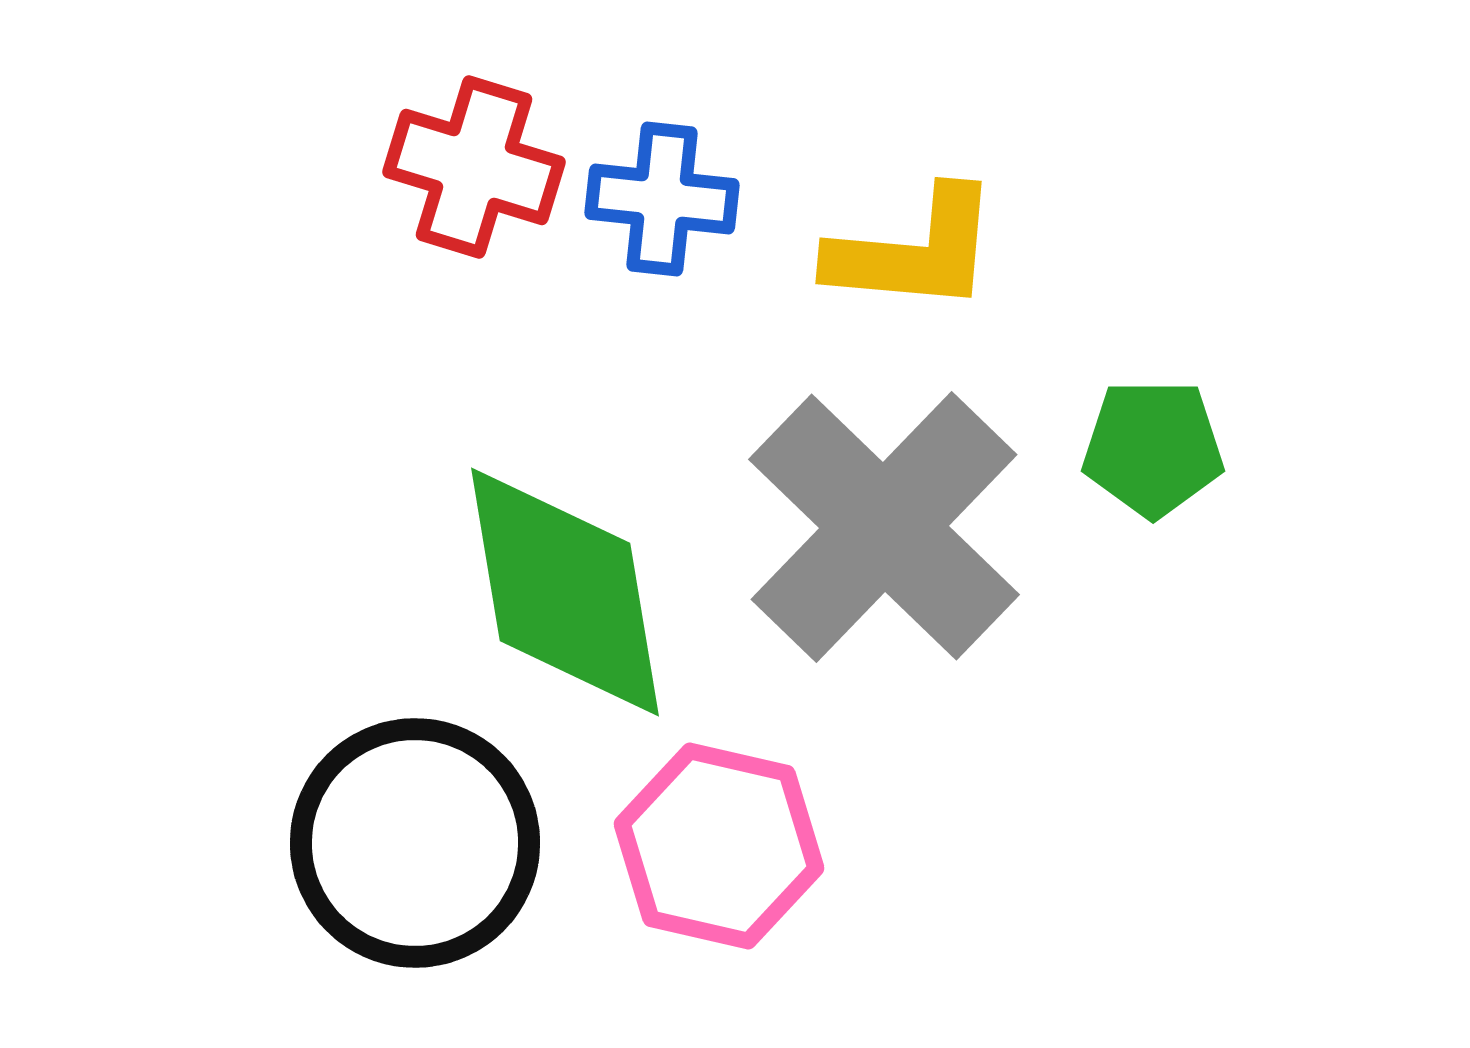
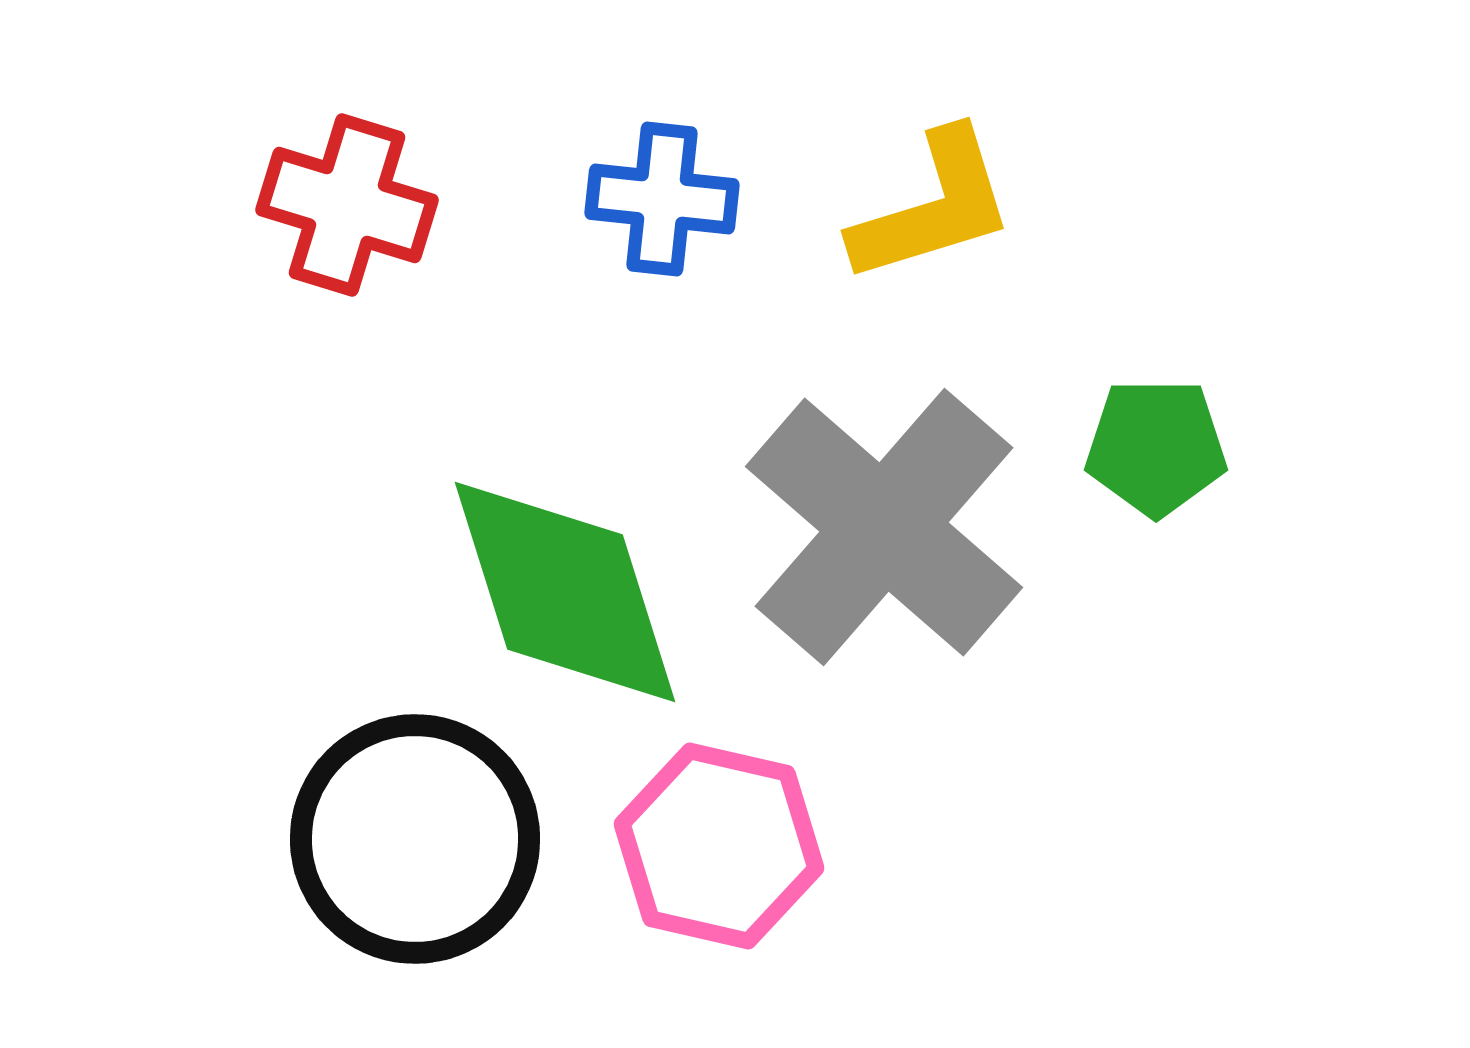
red cross: moved 127 px left, 38 px down
yellow L-shape: moved 19 px right, 44 px up; rotated 22 degrees counterclockwise
green pentagon: moved 3 px right, 1 px up
gray cross: rotated 3 degrees counterclockwise
green diamond: rotated 8 degrees counterclockwise
black circle: moved 4 px up
